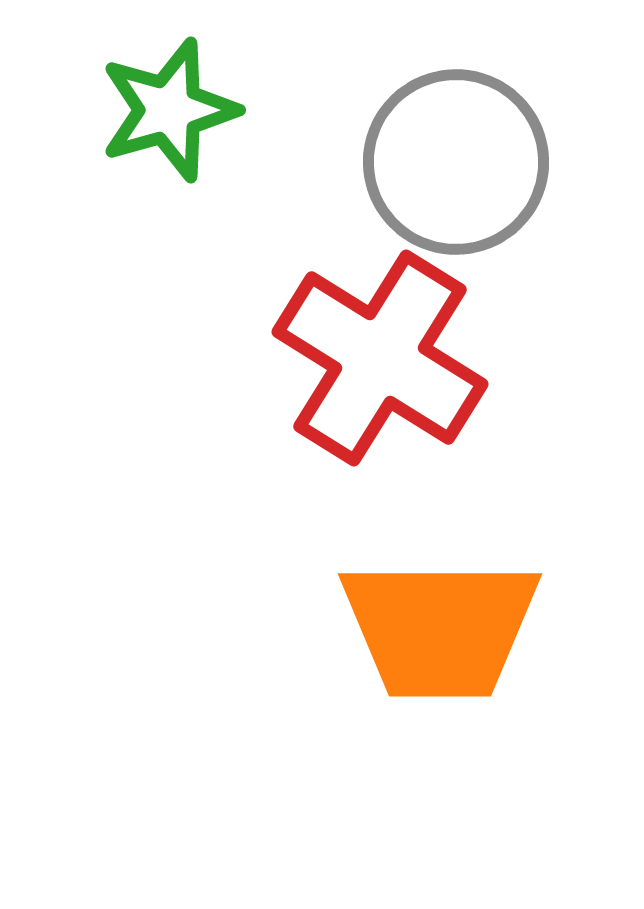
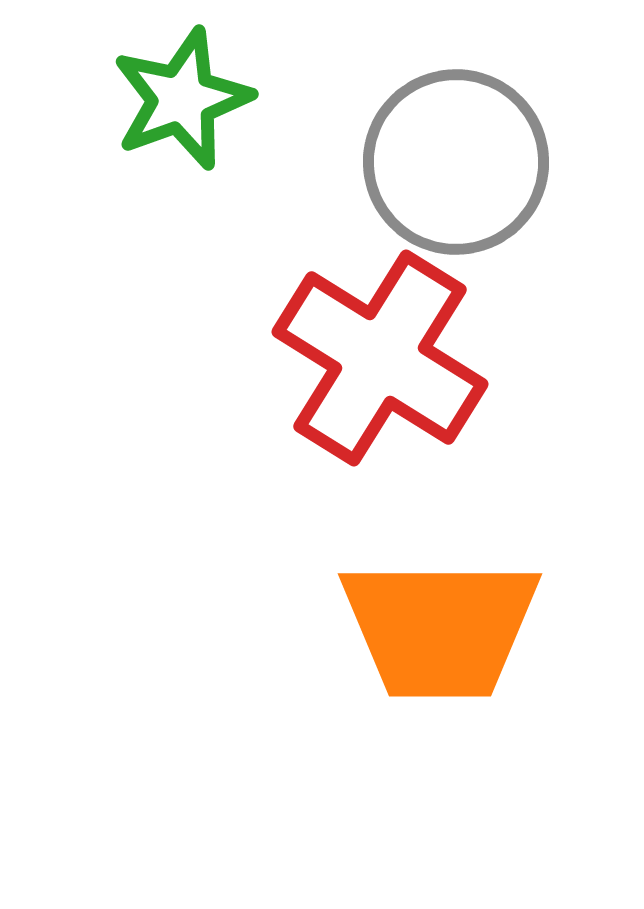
green star: moved 13 px right, 11 px up; rotated 4 degrees counterclockwise
